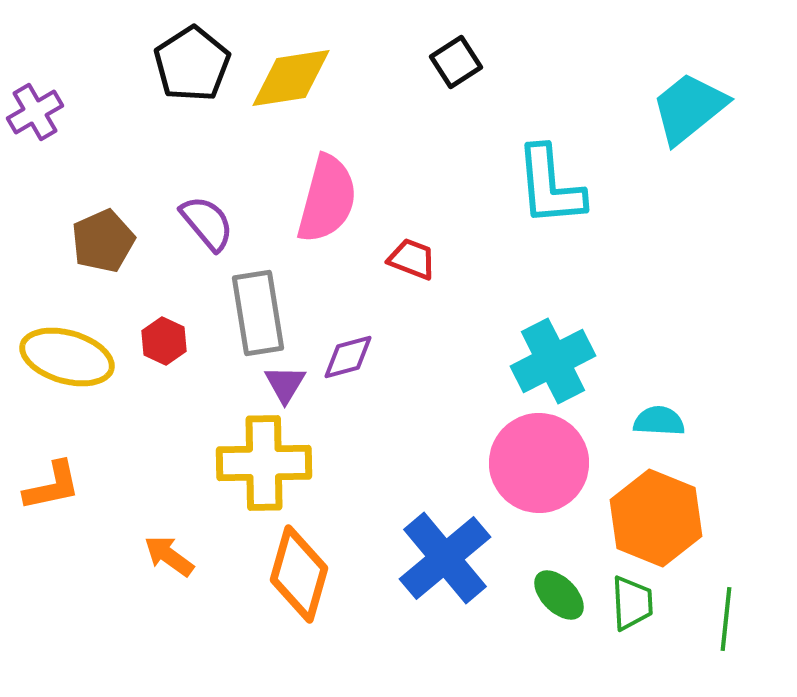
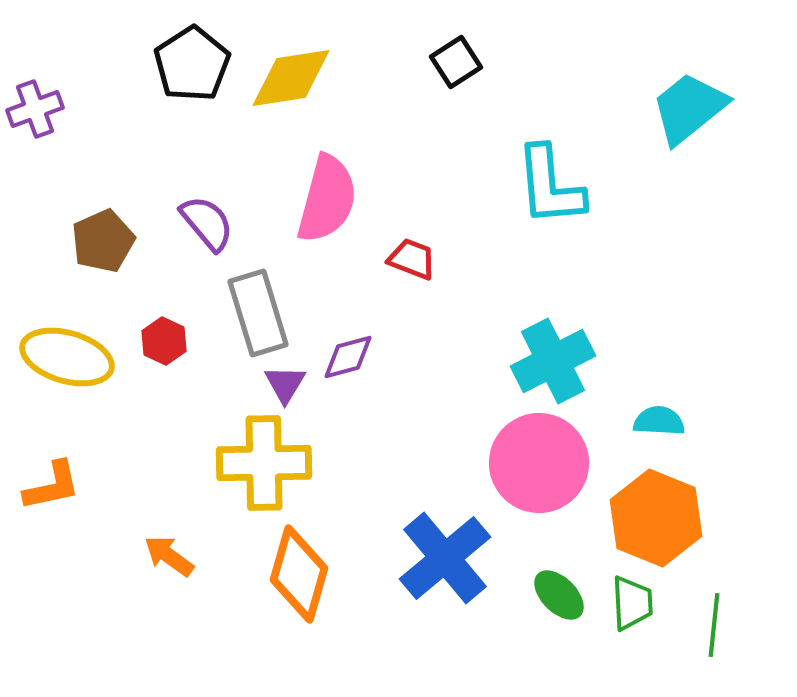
purple cross: moved 3 px up; rotated 10 degrees clockwise
gray rectangle: rotated 8 degrees counterclockwise
green line: moved 12 px left, 6 px down
